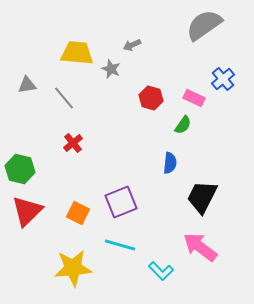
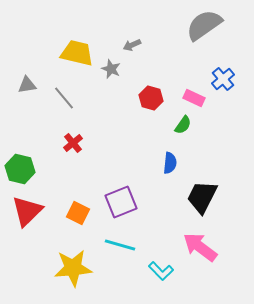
yellow trapezoid: rotated 8 degrees clockwise
